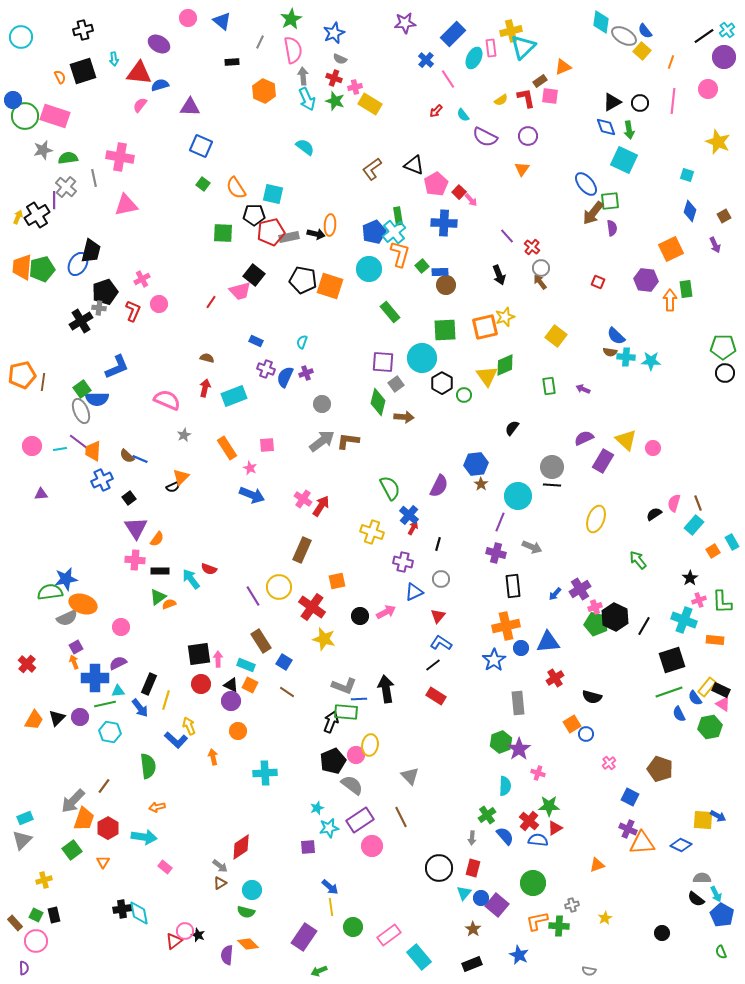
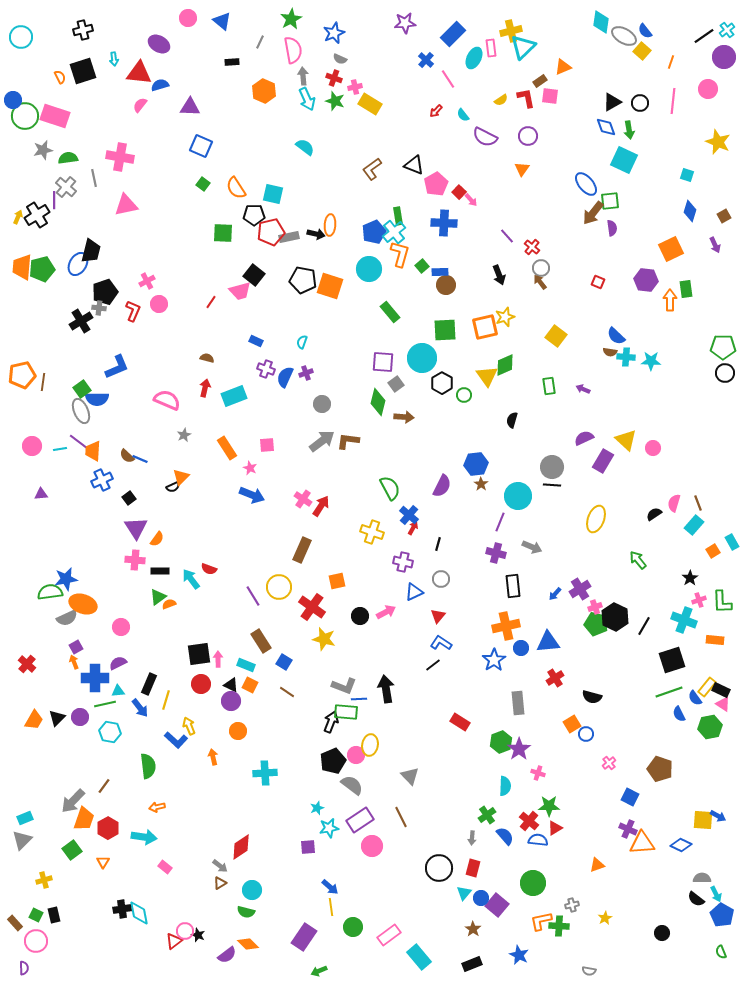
pink cross at (142, 279): moved 5 px right, 2 px down
black semicircle at (512, 428): moved 8 px up; rotated 21 degrees counterclockwise
purple semicircle at (439, 486): moved 3 px right
red rectangle at (436, 696): moved 24 px right, 26 px down
orange L-shape at (537, 921): moved 4 px right
purple semicircle at (227, 955): rotated 132 degrees counterclockwise
